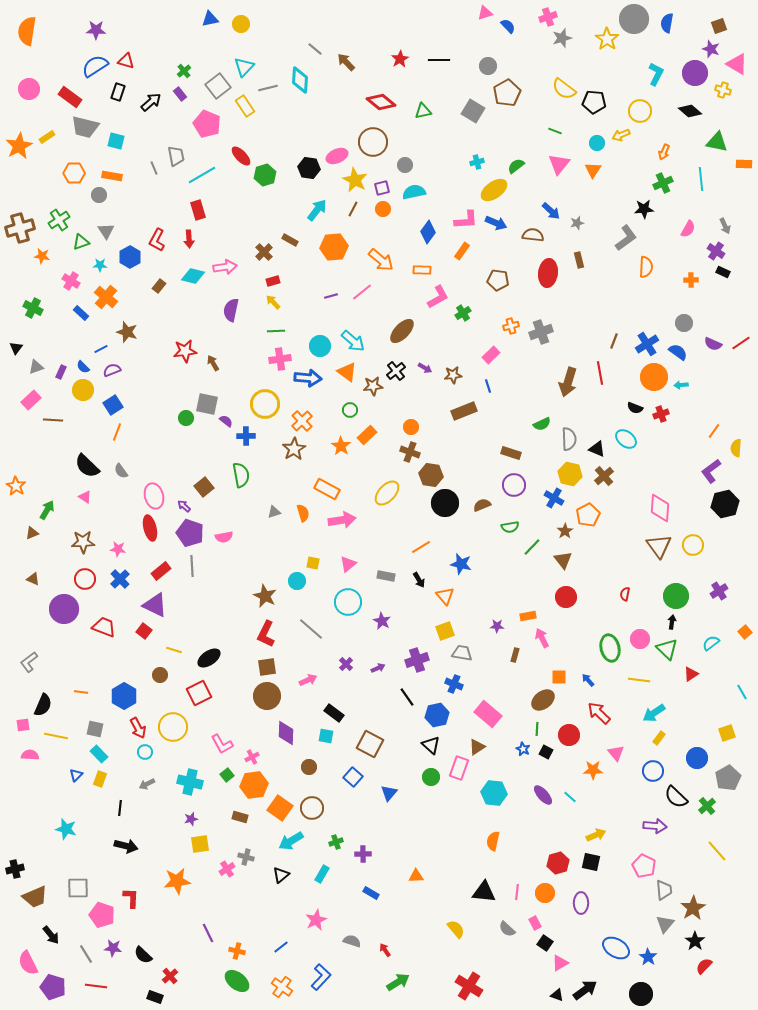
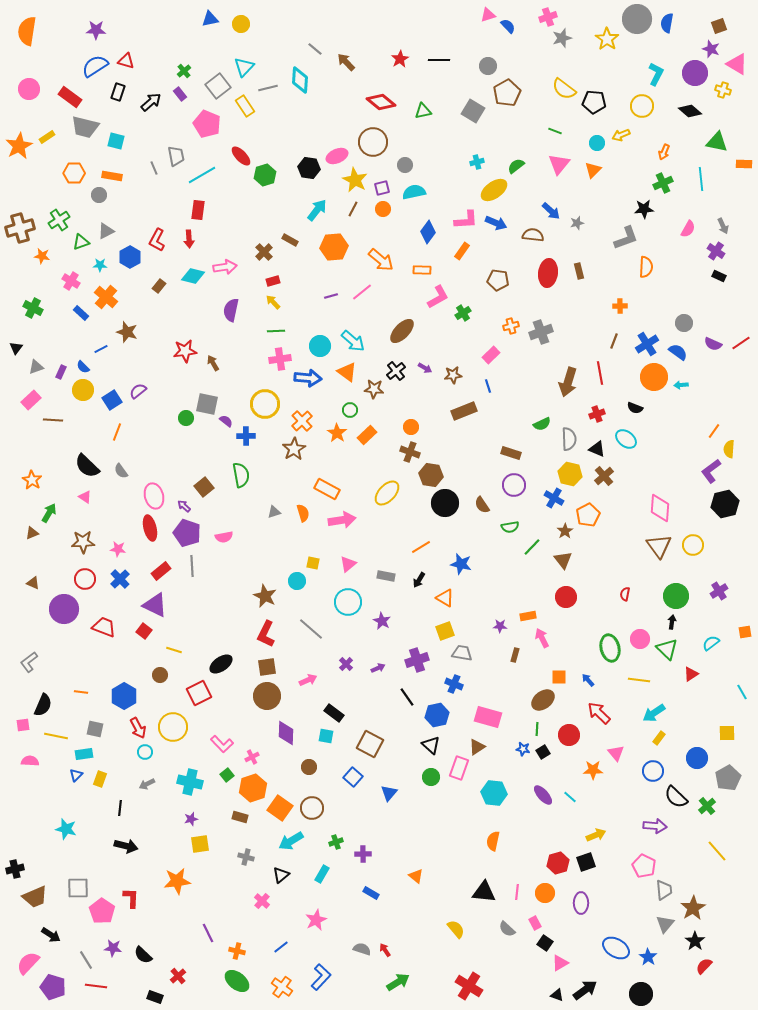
pink triangle at (485, 13): moved 3 px right, 2 px down
gray circle at (634, 19): moved 3 px right
yellow circle at (640, 111): moved 2 px right, 5 px up
orange triangle at (593, 170): rotated 12 degrees clockwise
red rectangle at (198, 210): rotated 24 degrees clockwise
gray arrow at (725, 226): moved 2 px left
gray triangle at (106, 231): rotated 36 degrees clockwise
gray L-shape at (626, 238): rotated 16 degrees clockwise
brown rectangle at (579, 260): moved 11 px down
black rectangle at (723, 272): moved 4 px left, 4 px down
orange cross at (691, 280): moved 71 px left, 26 px down
purple semicircle at (112, 370): moved 26 px right, 21 px down; rotated 18 degrees counterclockwise
brown star at (373, 386): moved 1 px right, 3 px down; rotated 12 degrees clockwise
blue square at (113, 405): moved 1 px left, 5 px up
red cross at (661, 414): moved 64 px left
orange star at (341, 446): moved 4 px left, 13 px up
yellow semicircle at (736, 448): moved 7 px left, 1 px down
orange star at (16, 486): moved 16 px right, 6 px up
brown semicircle at (482, 505): rotated 102 degrees counterclockwise
green arrow at (47, 510): moved 2 px right, 3 px down
purple pentagon at (190, 533): moved 3 px left
brown triangle at (33, 579): moved 4 px down
black arrow at (419, 580): rotated 63 degrees clockwise
orange triangle at (445, 596): moved 2 px down; rotated 18 degrees counterclockwise
purple star at (497, 626): moved 3 px right
orange square at (745, 632): rotated 32 degrees clockwise
black ellipse at (209, 658): moved 12 px right, 6 px down
pink rectangle at (488, 714): moved 3 px down; rotated 24 degrees counterclockwise
yellow square at (727, 733): rotated 18 degrees clockwise
pink L-shape at (222, 744): rotated 15 degrees counterclockwise
blue star at (523, 749): rotated 16 degrees counterclockwise
black square at (546, 752): moved 3 px left; rotated 32 degrees clockwise
cyan rectangle at (99, 754): moved 15 px left; rotated 54 degrees counterclockwise
pink semicircle at (30, 755): moved 6 px down
orange hexagon at (254, 785): moved 1 px left, 3 px down; rotated 12 degrees counterclockwise
black square at (591, 862): moved 5 px left; rotated 30 degrees counterclockwise
pink cross at (227, 869): moved 35 px right, 32 px down; rotated 14 degrees counterclockwise
orange triangle at (416, 876): rotated 42 degrees clockwise
pink pentagon at (102, 915): moved 4 px up; rotated 15 degrees clockwise
black arrow at (51, 935): rotated 18 degrees counterclockwise
gray semicircle at (352, 941): moved 10 px right, 8 px down
gray line at (86, 954): moved 6 px down
pink semicircle at (28, 963): rotated 70 degrees clockwise
red cross at (170, 976): moved 8 px right
